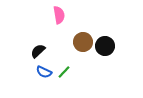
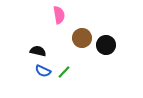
brown circle: moved 1 px left, 4 px up
black circle: moved 1 px right, 1 px up
black semicircle: rotated 56 degrees clockwise
blue semicircle: moved 1 px left, 1 px up
